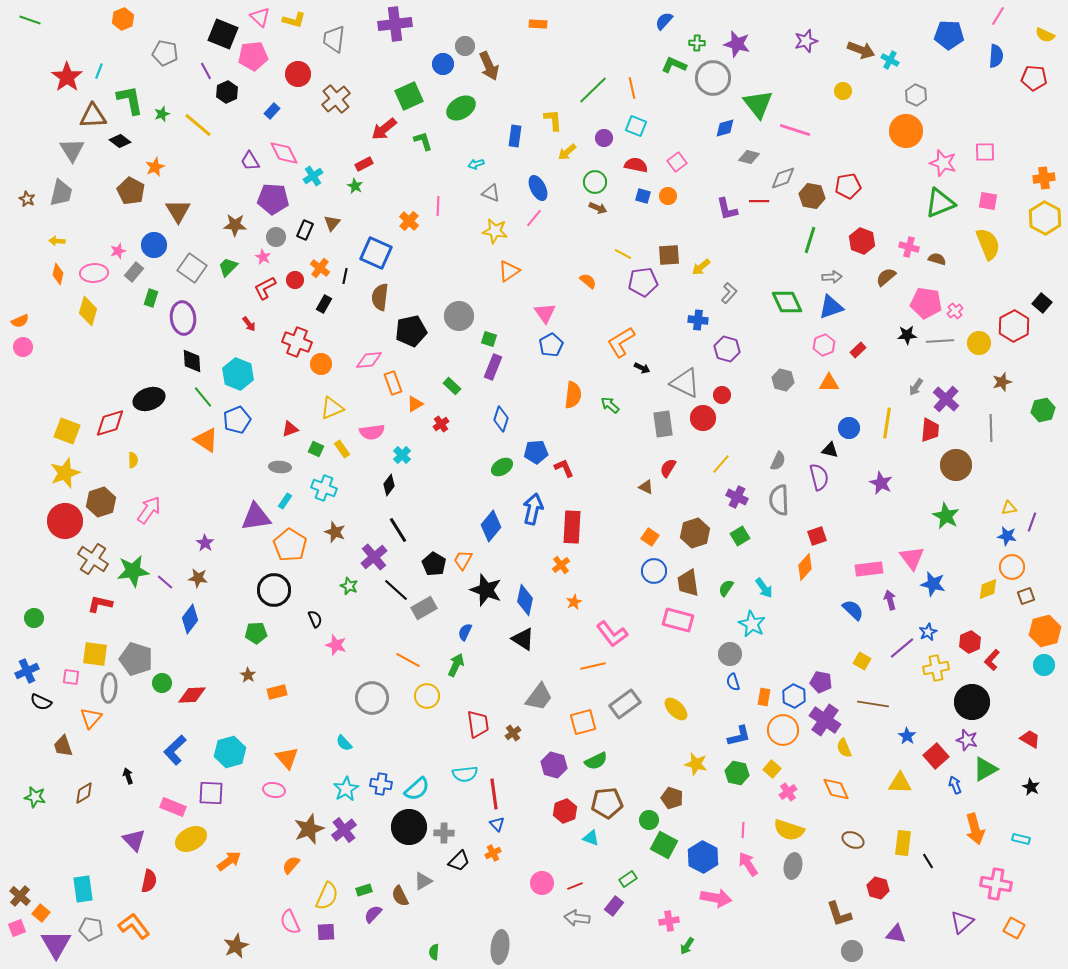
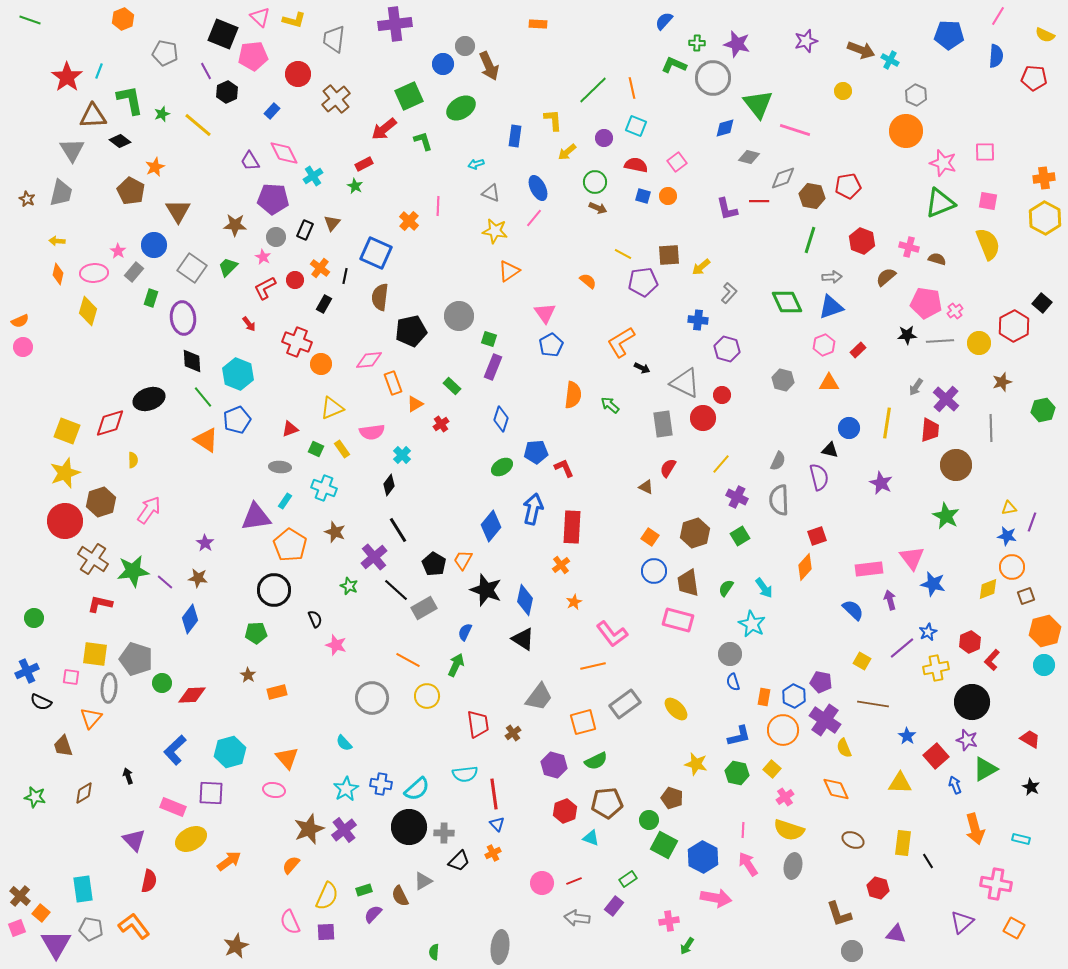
pink star at (118, 251): rotated 21 degrees counterclockwise
pink cross at (788, 792): moved 3 px left, 5 px down
red line at (575, 886): moved 1 px left, 5 px up
